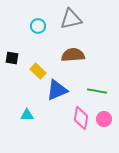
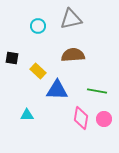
blue triangle: rotated 25 degrees clockwise
